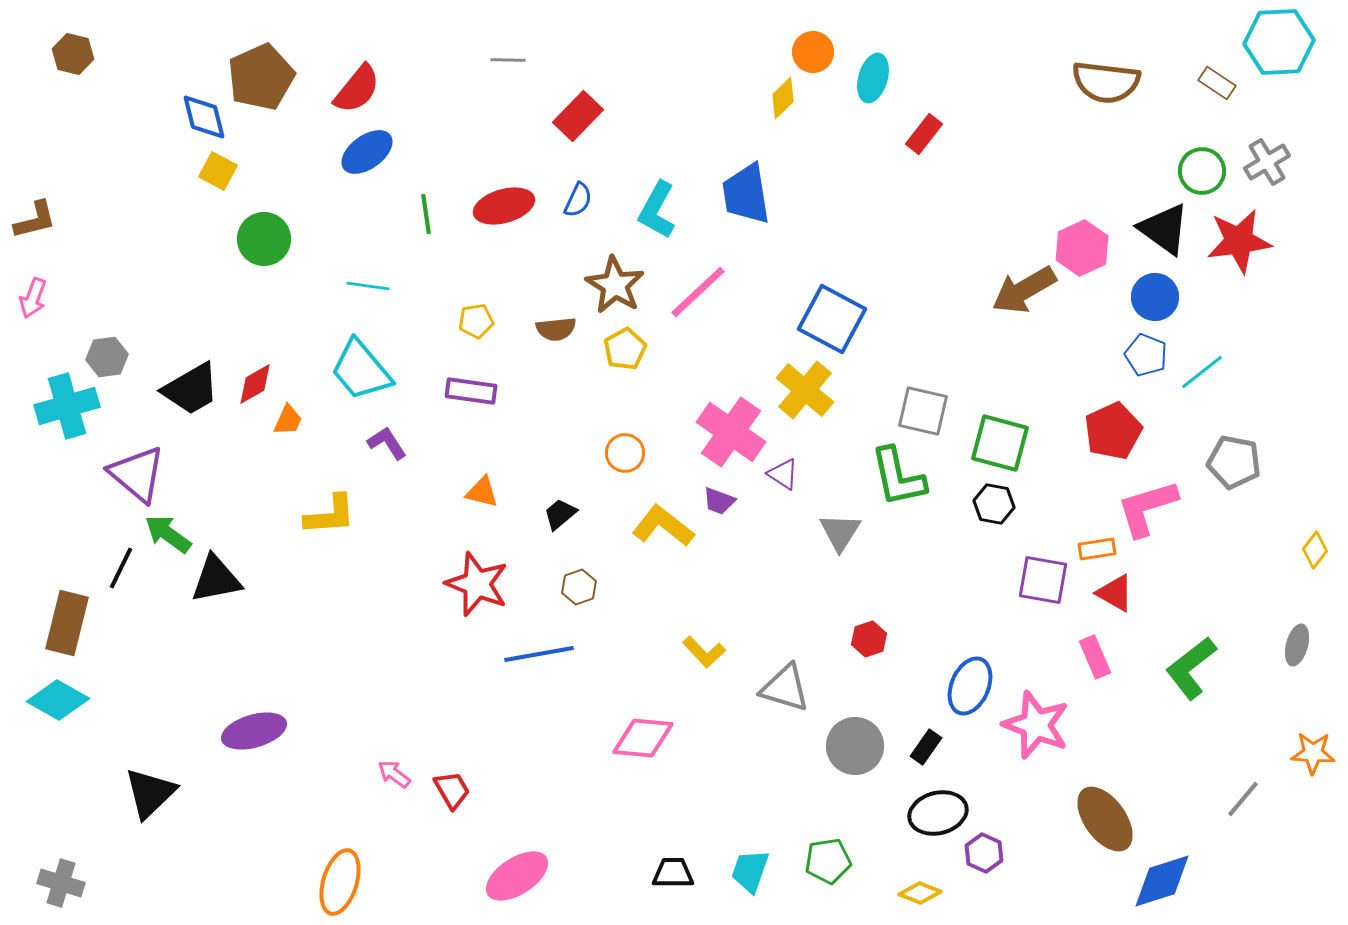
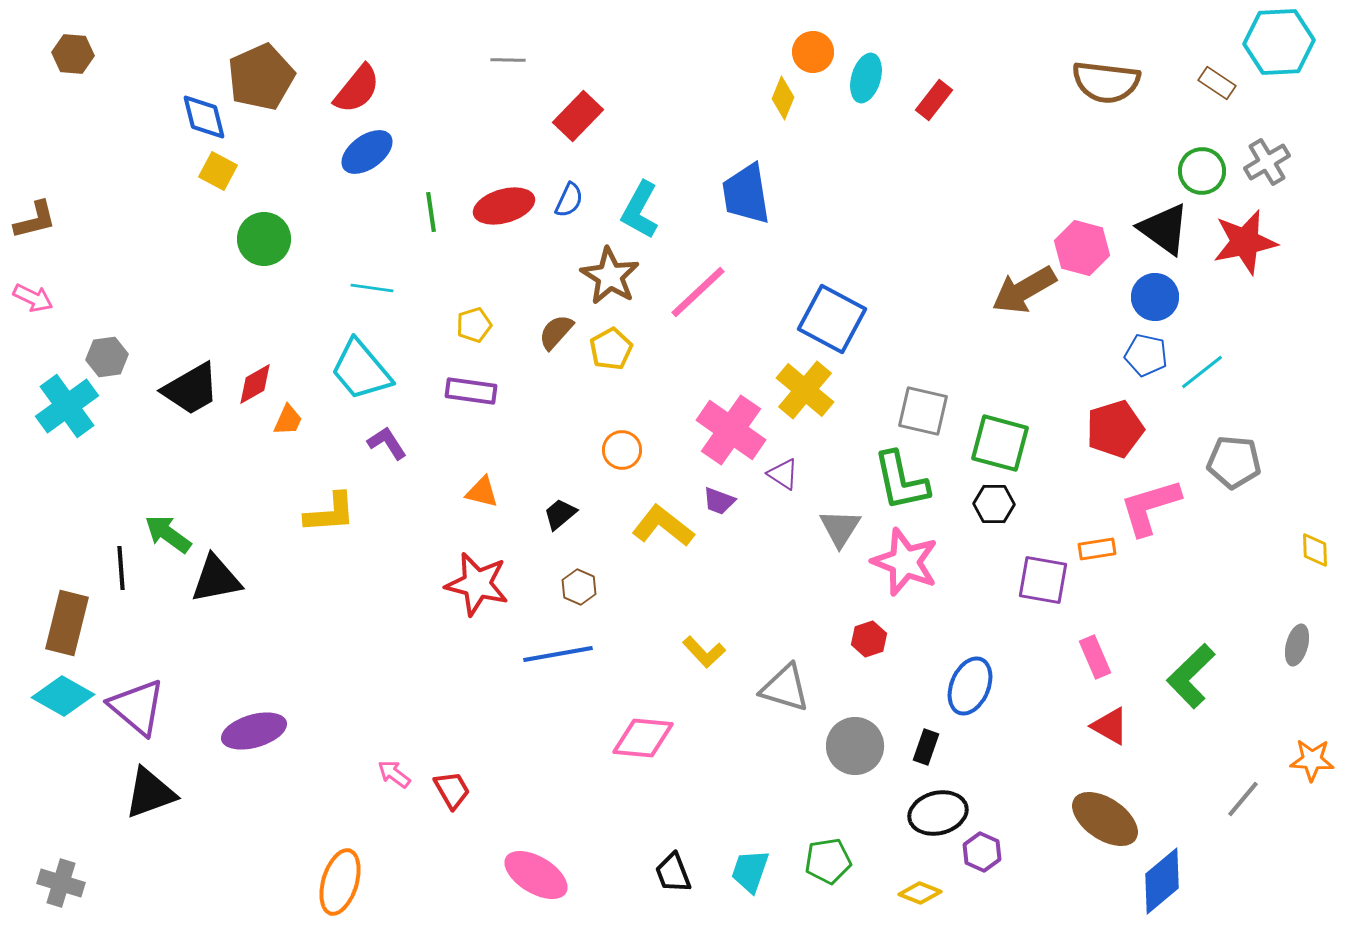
brown hexagon at (73, 54): rotated 9 degrees counterclockwise
cyan ellipse at (873, 78): moved 7 px left
yellow diamond at (783, 98): rotated 24 degrees counterclockwise
red rectangle at (924, 134): moved 10 px right, 34 px up
blue semicircle at (578, 200): moved 9 px left
cyan L-shape at (657, 210): moved 17 px left
green line at (426, 214): moved 5 px right, 2 px up
red star at (1239, 241): moved 6 px right, 1 px down; rotated 4 degrees counterclockwise
pink hexagon at (1082, 248): rotated 20 degrees counterclockwise
brown star at (615, 285): moved 5 px left, 9 px up
cyan line at (368, 286): moved 4 px right, 2 px down
pink arrow at (33, 298): rotated 84 degrees counterclockwise
yellow pentagon at (476, 321): moved 2 px left, 4 px down; rotated 8 degrees counterclockwise
brown semicircle at (556, 329): moved 3 px down; rotated 138 degrees clockwise
yellow pentagon at (625, 349): moved 14 px left
blue pentagon at (1146, 355): rotated 9 degrees counterclockwise
cyan cross at (67, 406): rotated 20 degrees counterclockwise
red pentagon at (1113, 431): moved 2 px right, 2 px up; rotated 8 degrees clockwise
pink cross at (731, 432): moved 2 px up
orange circle at (625, 453): moved 3 px left, 3 px up
gray pentagon at (1234, 462): rotated 6 degrees counterclockwise
purple triangle at (137, 474): moved 233 px down
green L-shape at (898, 477): moved 3 px right, 4 px down
black hexagon at (994, 504): rotated 9 degrees counterclockwise
pink L-shape at (1147, 508): moved 3 px right, 1 px up
yellow L-shape at (330, 515): moved 2 px up
gray triangle at (840, 532): moved 4 px up
yellow diamond at (1315, 550): rotated 39 degrees counterclockwise
black line at (121, 568): rotated 30 degrees counterclockwise
red star at (477, 584): rotated 8 degrees counterclockwise
brown hexagon at (579, 587): rotated 16 degrees counterclockwise
red triangle at (1115, 593): moved 5 px left, 133 px down
blue line at (539, 654): moved 19 px right
green L-shape at (1191, 668): moved 8 px down; rotated 6 degrees counterclockwise
cyan diamond at (58, 700): moved 5 px right, 4 px up
pink star at (1036, 725): moved 131 px left, 163 px up
black rectangle at (926, 747): rotated 16 degrees counterclockwise
orange star at (1313, 753): moved 1 px left, 7 px down
black triangle at (150, 793): rotated 24 degrees clockwise
brown ellipse at (1105, 819): rotated 20 degrees counterclockwise
purple hexagon at (984, 853): moved 2 px left, 1 px up
black trapezoid at (673, 873): rotated 111 degrees counterclockwise
pink ellipse at (517, 876): moved 19 px right, 1 px up; rotated 64 degrees clockwise
blue diamond at (1162, 881): rotated 22 degrees counterclockwise
